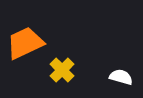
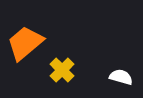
orange trapezoid: rotated 15 degrees counterclockwise
